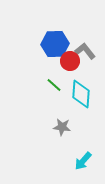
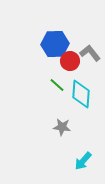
gray L-shape: moved 5 px right, 2 px down
green line: moved 3 px right
